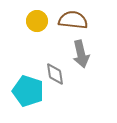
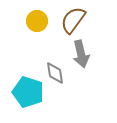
brown semicircle: rotated 60 degrees counterclockwise
gray diamond: moved 1 px up
cyan pentagon: moved 1 px down
